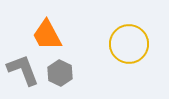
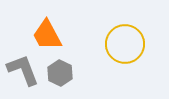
yellow circle: moved 4 px left
